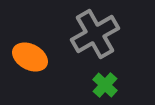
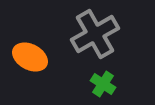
green cross: moved 2 px left, 1 px up; rotated 10 degrees counterclockwise
